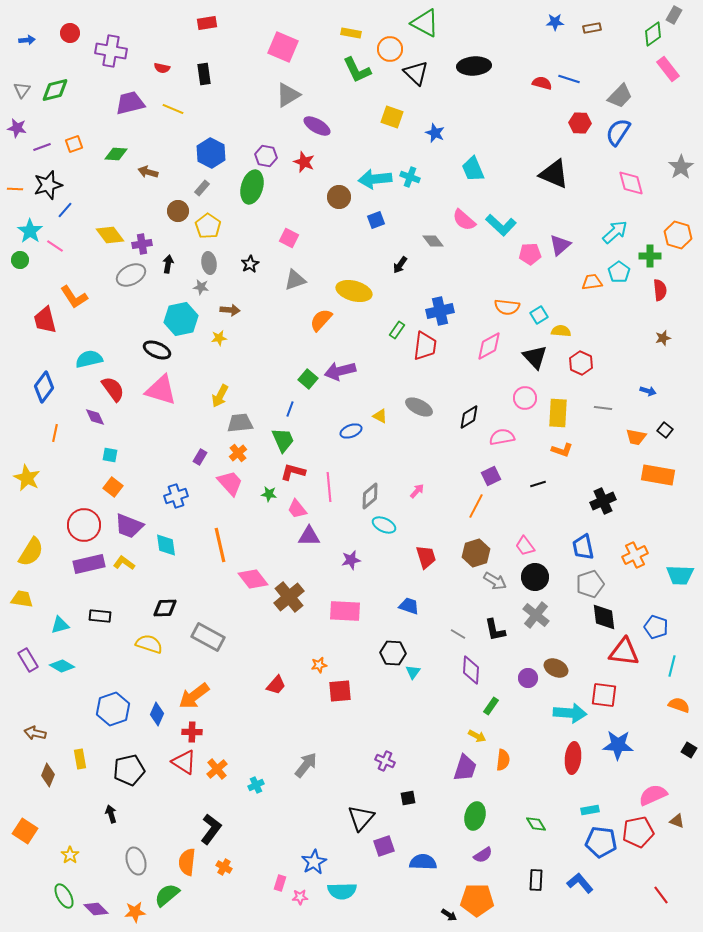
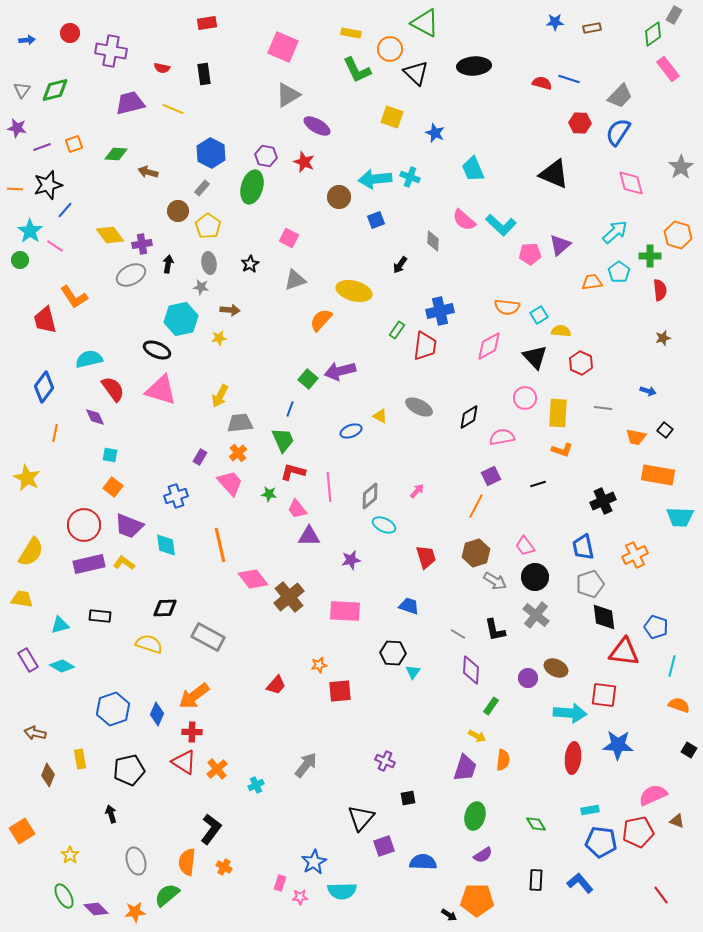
gray diamond at (433, 241): rotated 40 degrees clockwise
cyan trapezoid at (680, 575): moved 58 px up
orange square at (25, 831): moved 3 px left; rotated 25 degrees clockwise
